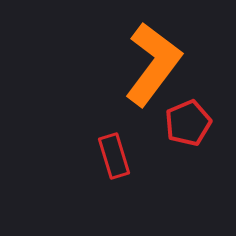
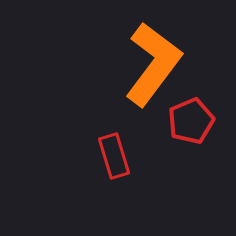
red pentagon: moved 3 px right, 2 px up
